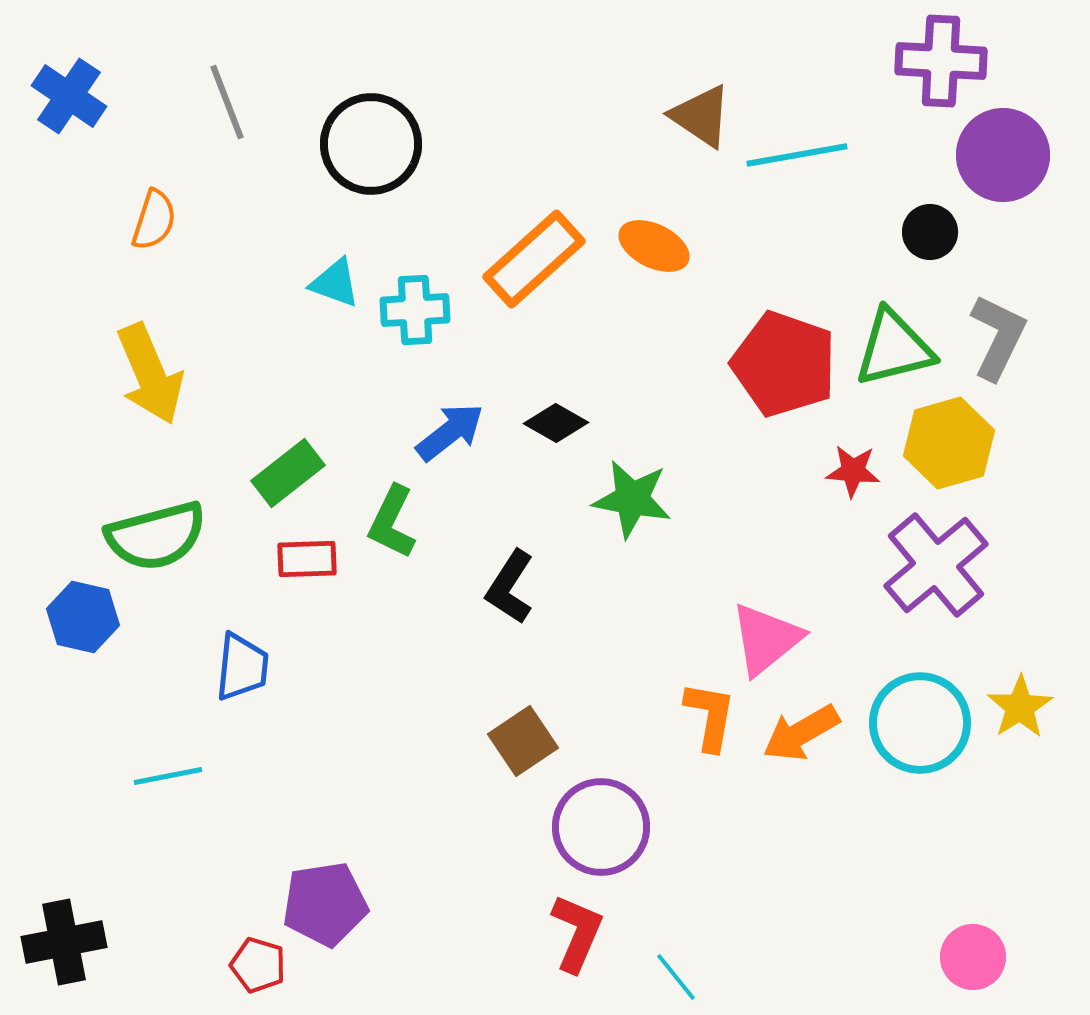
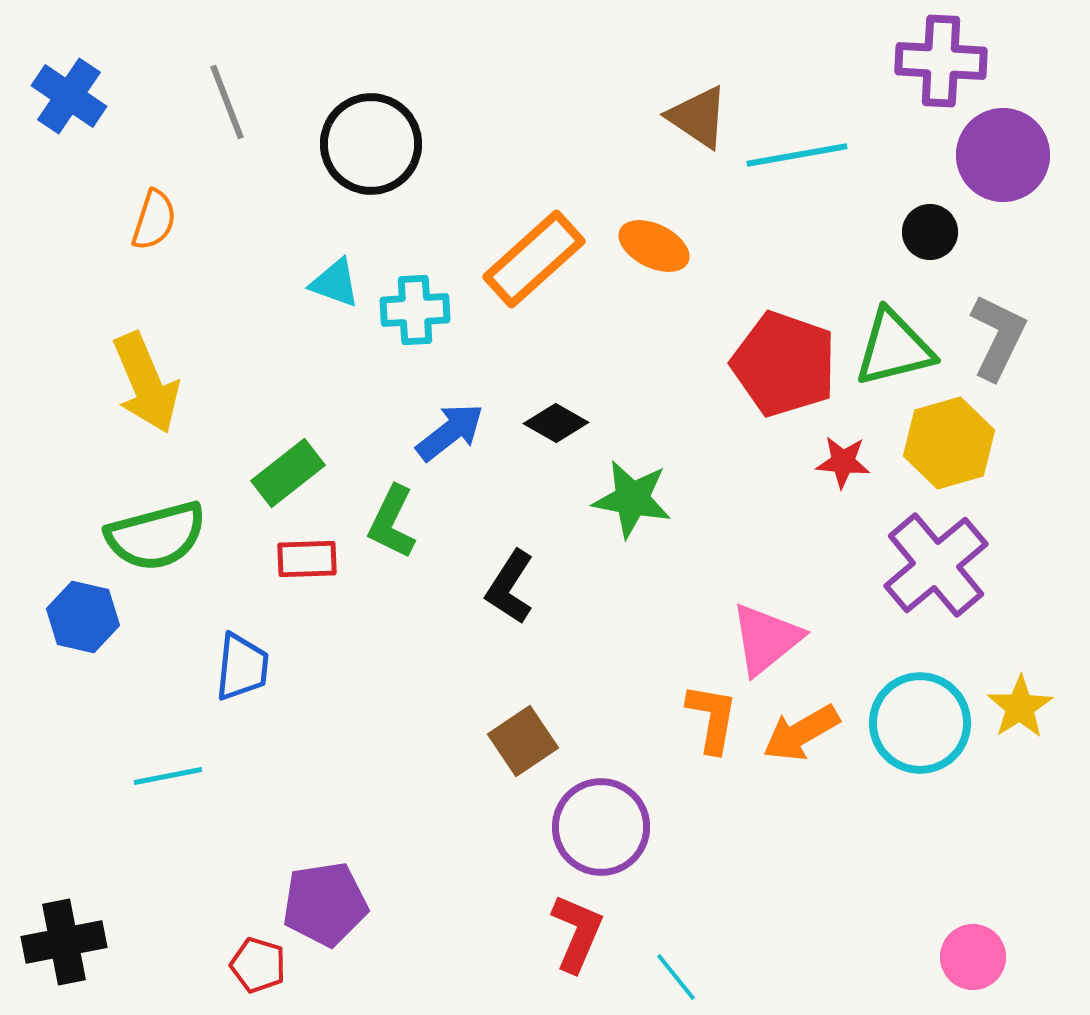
brown triangle at (701, 116): moved 3 px left, 1 px down
yellow arrow at (150, 374): moved 4 px left, 9 px down
red star at (853, 471): moved 10 px left, 9 px up
orange L-shape at (710, 716): moved 2 px right, 2 px down
